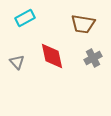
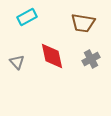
cyan rectangle: moved 2 px right, 1 px up
brown trapezoid: moved 1 px up
gray cross: moved 2 px left, 1 px down
